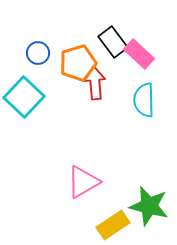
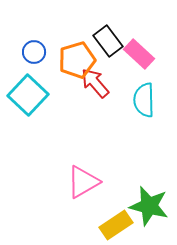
black rectangle: moved 5 px left, 1 px up
blue circle: moved 4 px left, 1 px up
orange pentagon: moved 1 px left, 3 px up
red arrow: rotated 36 degrees counterclockwise
cyan square: moved 4 px right, 2 px up
yellow rectangle: moved 3 px right
